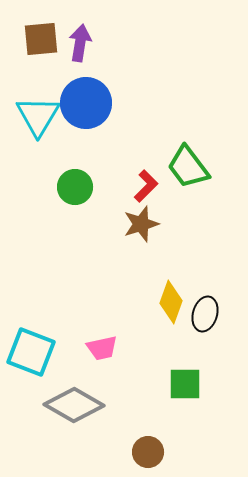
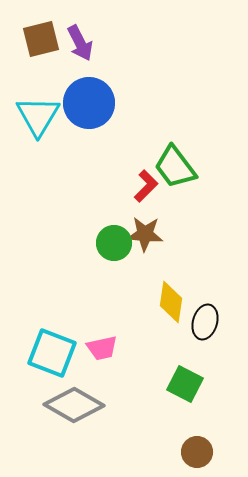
brown square: rotated 9 degrees counterclockwise
purple arrow: rotated 144 degrees clockwise
blue circle: moved 3 px right
green trapezoid: moved 13 px left
green circle: moved 39 px right, 56 px down
brown star: moved 4 px right, 10 px down; rotated 21 degrees clockwise
yellow diamond: rotated 12 degrees counterclockwise
black ellipse: moved 8 px down
cyan square: moved 21 px right, 1 px down
green square: rotated 27 degrees clockwise
brown circle: moved 49 px right
